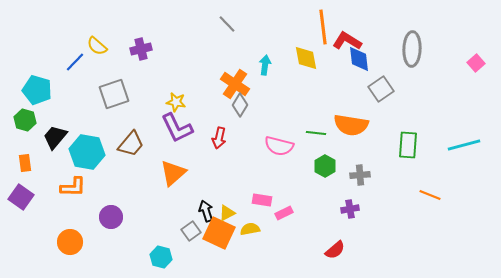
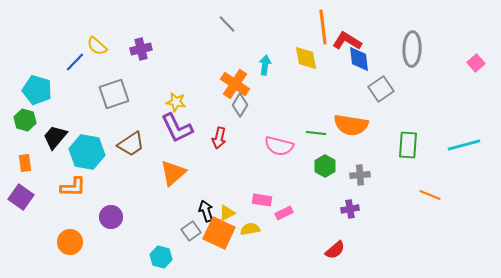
brown trapezoid at (131, 144): rotated 16 degrees clockwise
